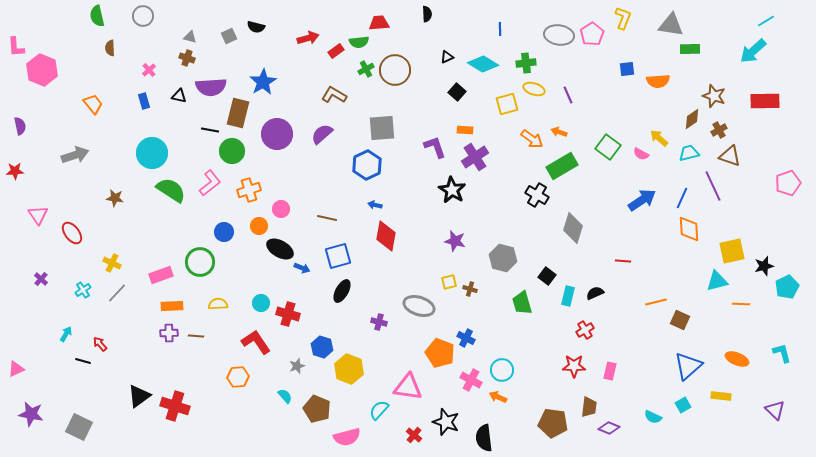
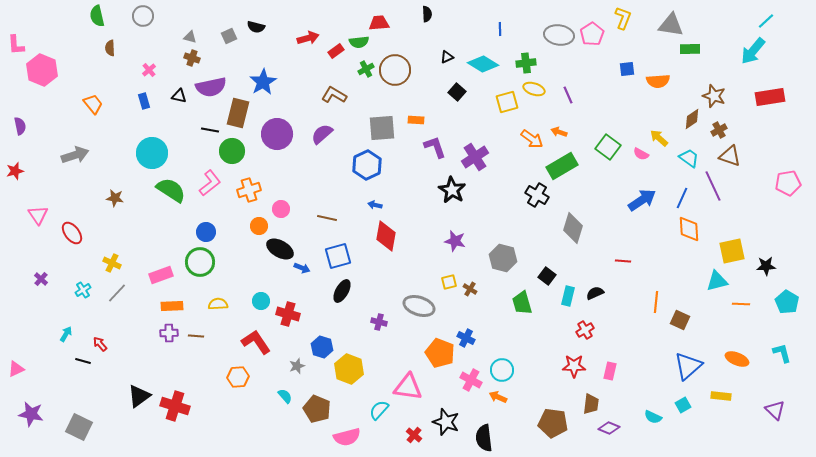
cyan line at (766, 21): rotated 12 degrees counterclockwise
pink L-shape at (16, 47): moved 2 px up
cyan arrow at (753, 51): rotated 8 degrees counterclockwise
brown cross at (187, 58): moved 5 px right
purple semicircle at (211, 87): rotated 8 degrees counterclockwise
red rectangle at (765, 101): moved 5 px right, 4 px up; rotated 8 degrees counterclockwise
yellow square at (507, 104): moved 2 px up
orange rectangle at (465, 130): moved 49 px left, 10 px up
cyan trapezoid at (689, 153): moved 5 px down; rotated 50 degrees clockwise
red star at (15, 171): rotated 12 degrees counterclockwise
pink pentagon at (788, 183): rotated 10 degrees clockwise
blue circle at (224, 232): moved 18 px left
black star at (764, 266): moved 2 px right; rotated 12 degrees clockwise
cyan pentagon at (787, 287): moved 15 px down; rotated 15 degrees counterclockwise
brown cross at (470, 289): rotated 16 degrees clockwise
orange line at (656, 302): rotated 70 degrees counterclockwise
cyan circle at (261, 303): moved 2 px up
brown trapezoid at (589, 407): moved 2 px right, 3 px up
